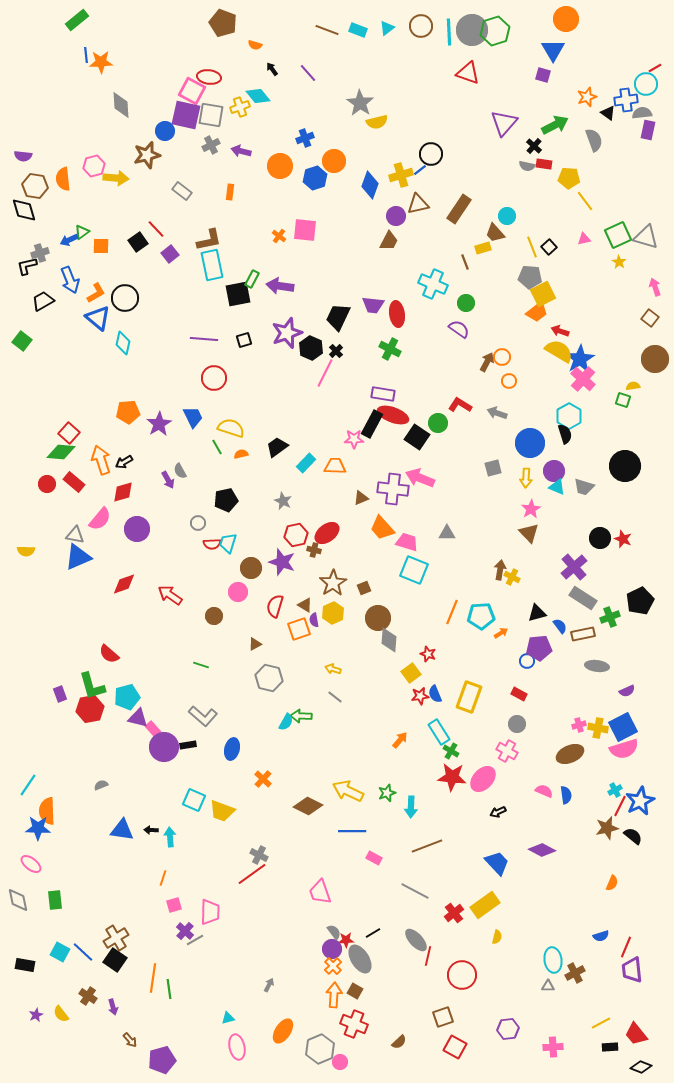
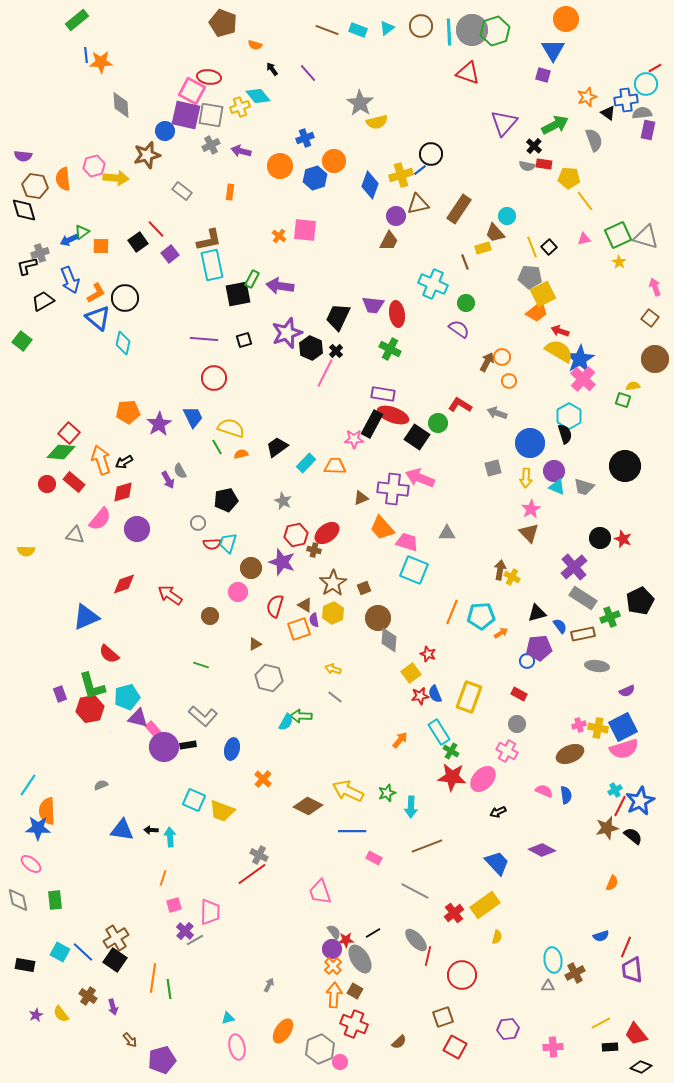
blue triangle at (78, 557): moved 8 px right, 60 px down
brown circle at (214, 616): moved 4 px left
